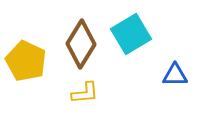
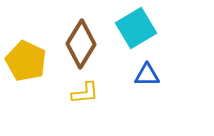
cyan square: moved 5 px right, 6 px up
blue triangle: moved 28 px left
